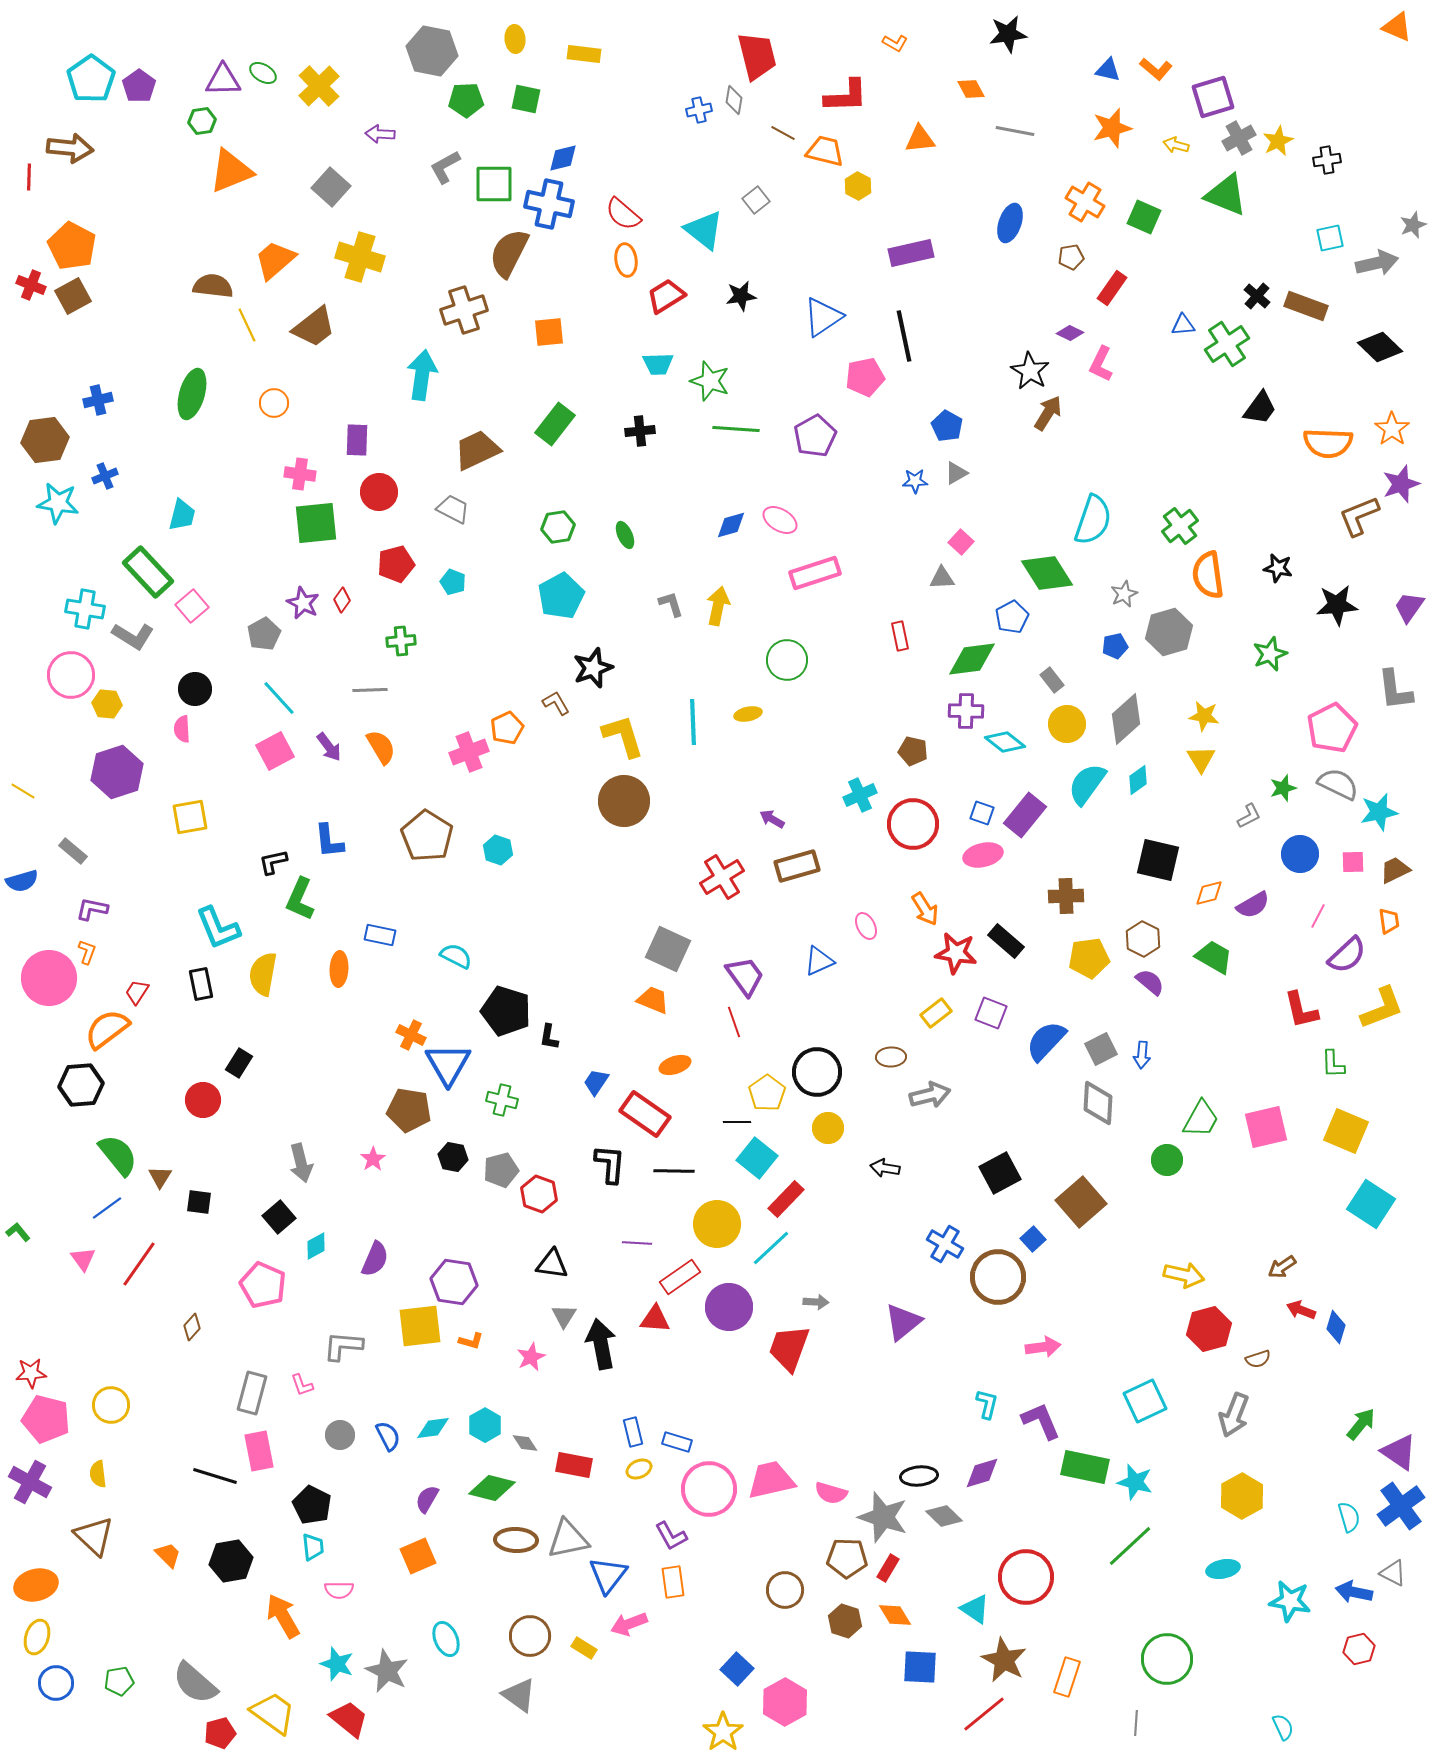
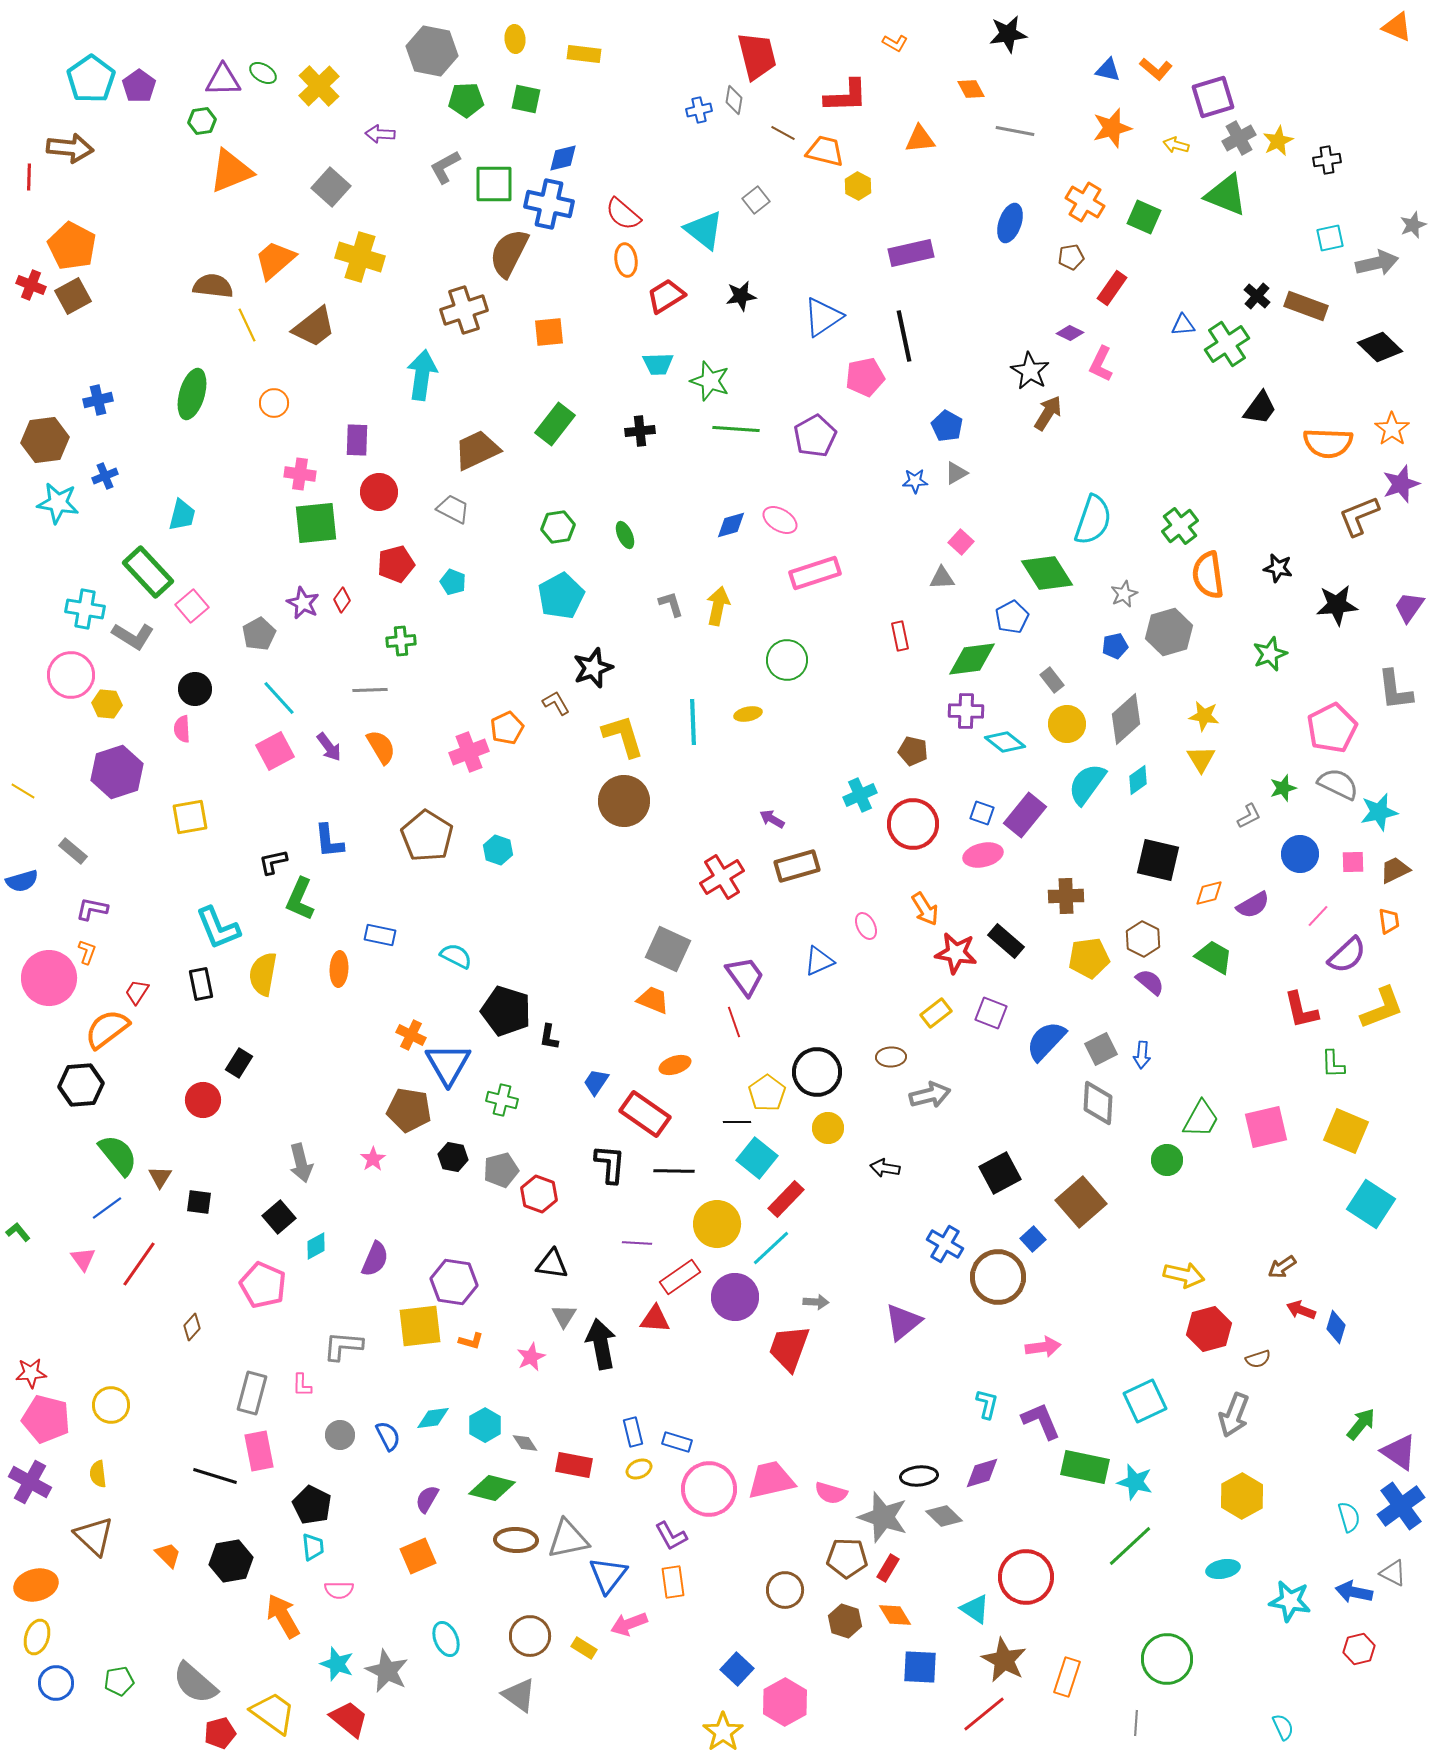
gray pentagon at (264, 634): moved 5 px left
pink line at (1318, 916): rotated 15 degrees clockwise
purple circle at (729, 1307): moved 6 px right, 10 px up
pink L-shape at (302, 1385): rotated 20 degrees clockwise
cyan diamond at (433, 1428): moved 10 px up
